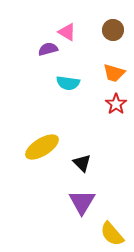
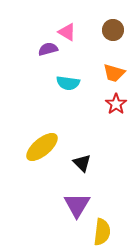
yellow ellipse: rotated 8 degrees counterclockwise
purple triangle: moved 5 px left, 3 px down
yellow semicircle: moved 10 px left, 2 px up; rotated 132 degrees counterclockwise
